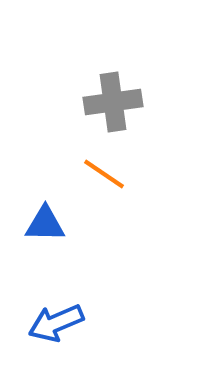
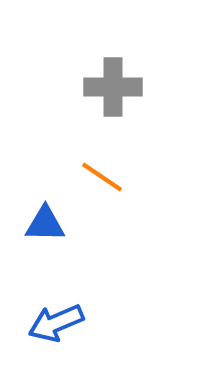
gray cross: moved 15 px up; rotated 8 degrees clockwise
orange line: moved 2 px left, 3 px down
